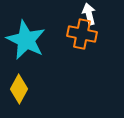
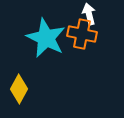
cyan star: moved 20 px right, 2 px up
